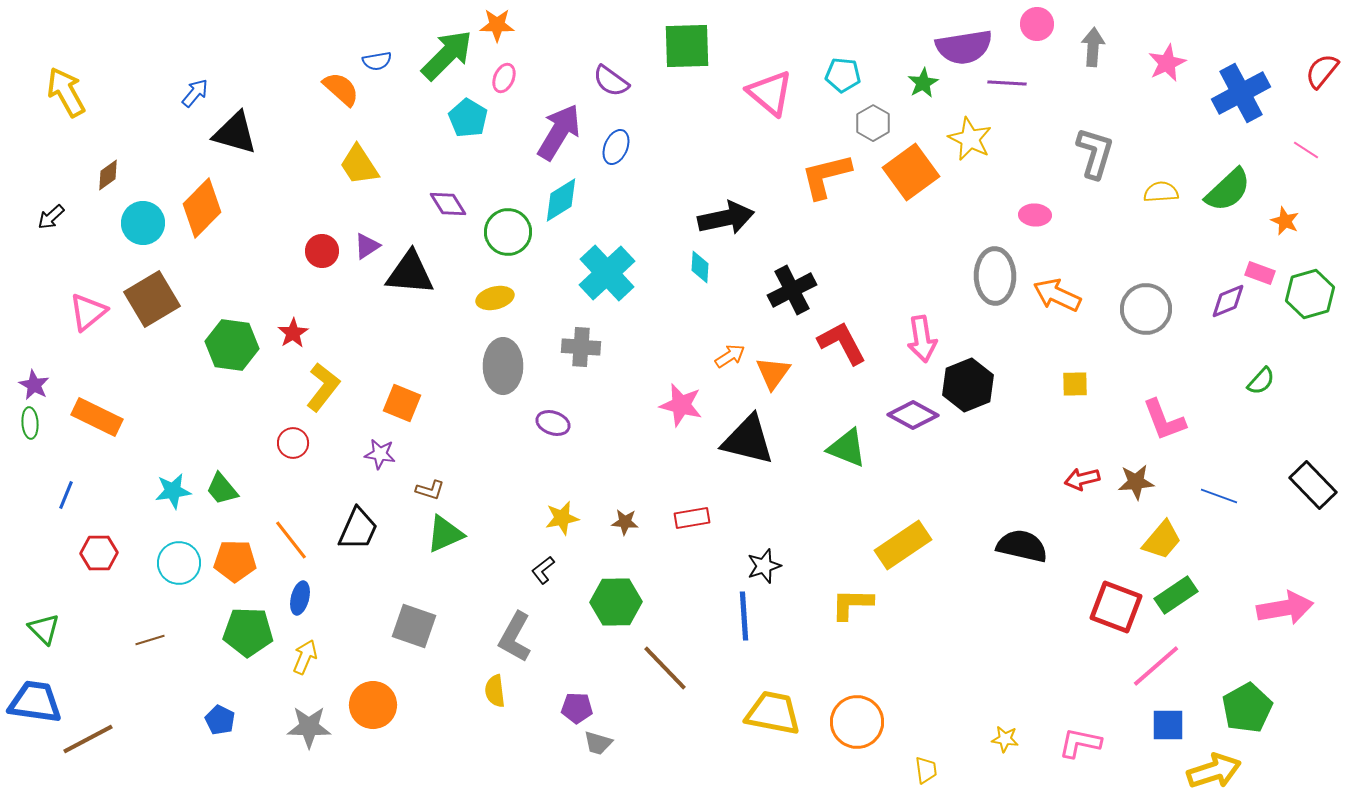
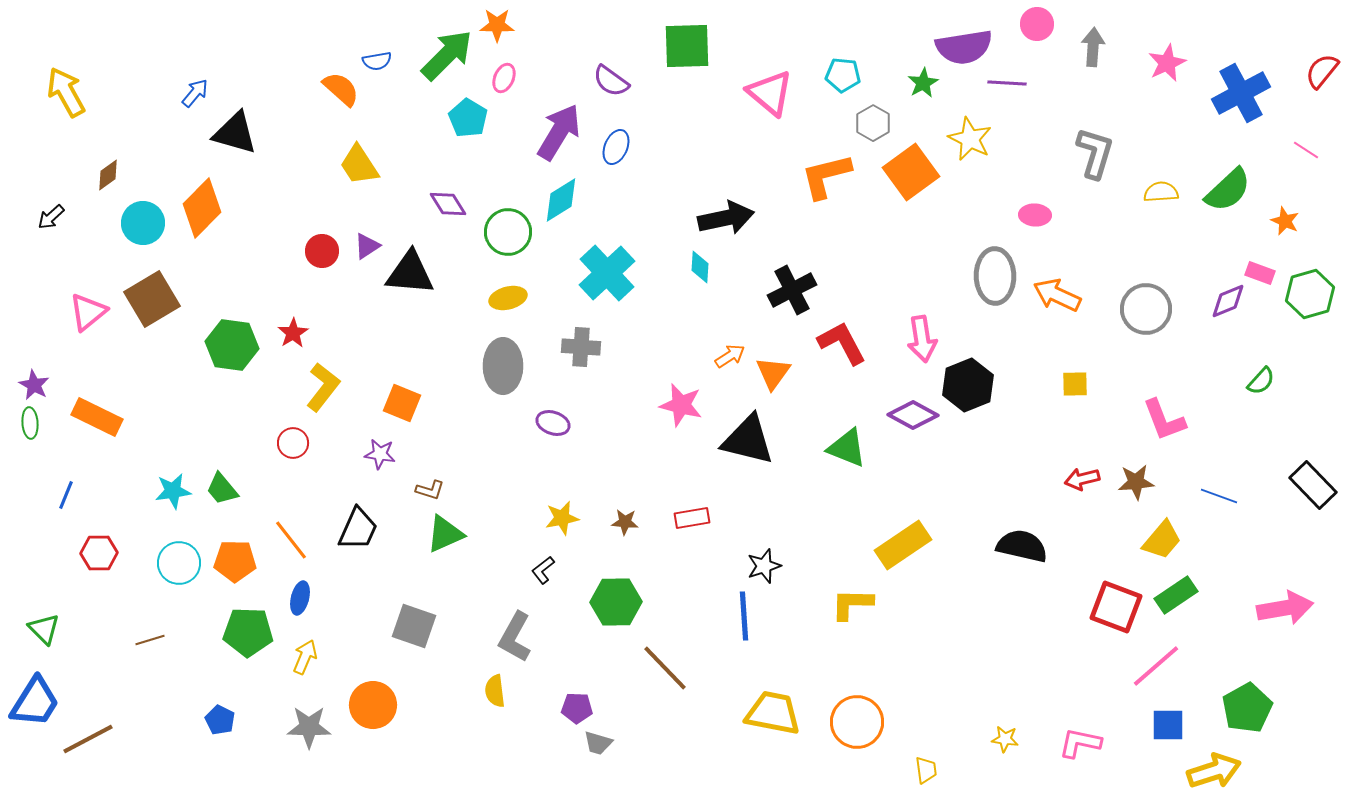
yellow ellipse at (495, 298): moved 13 px right
blue trapezoid at (35, 702): rotated 114 degrees clockwise
